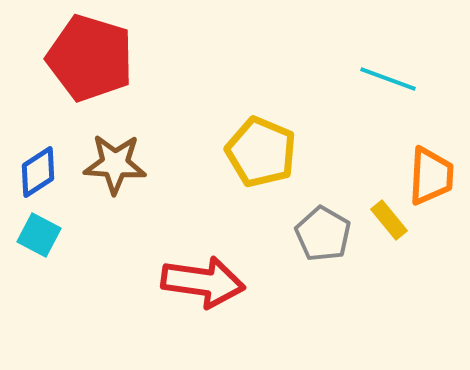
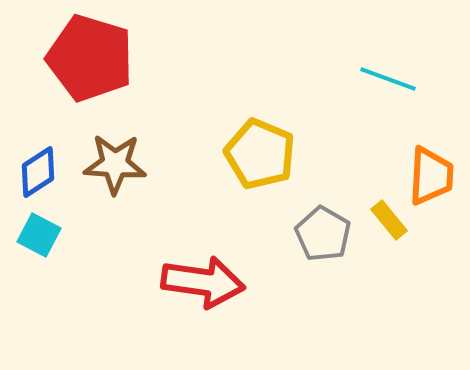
yellow pentagon: moved 1 px left, 2 px down
